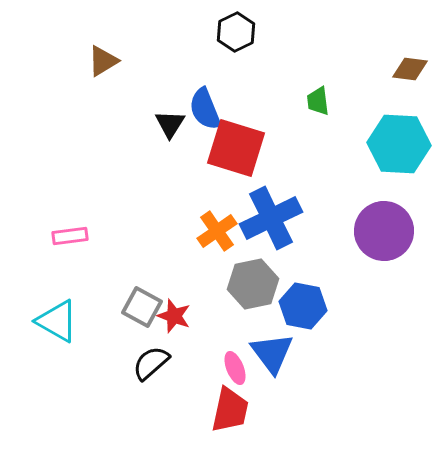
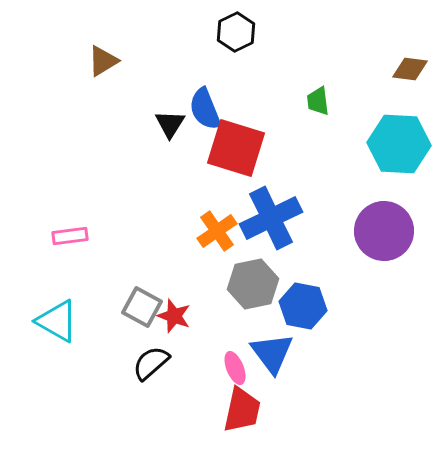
red trapezoid: moved 12 px right
